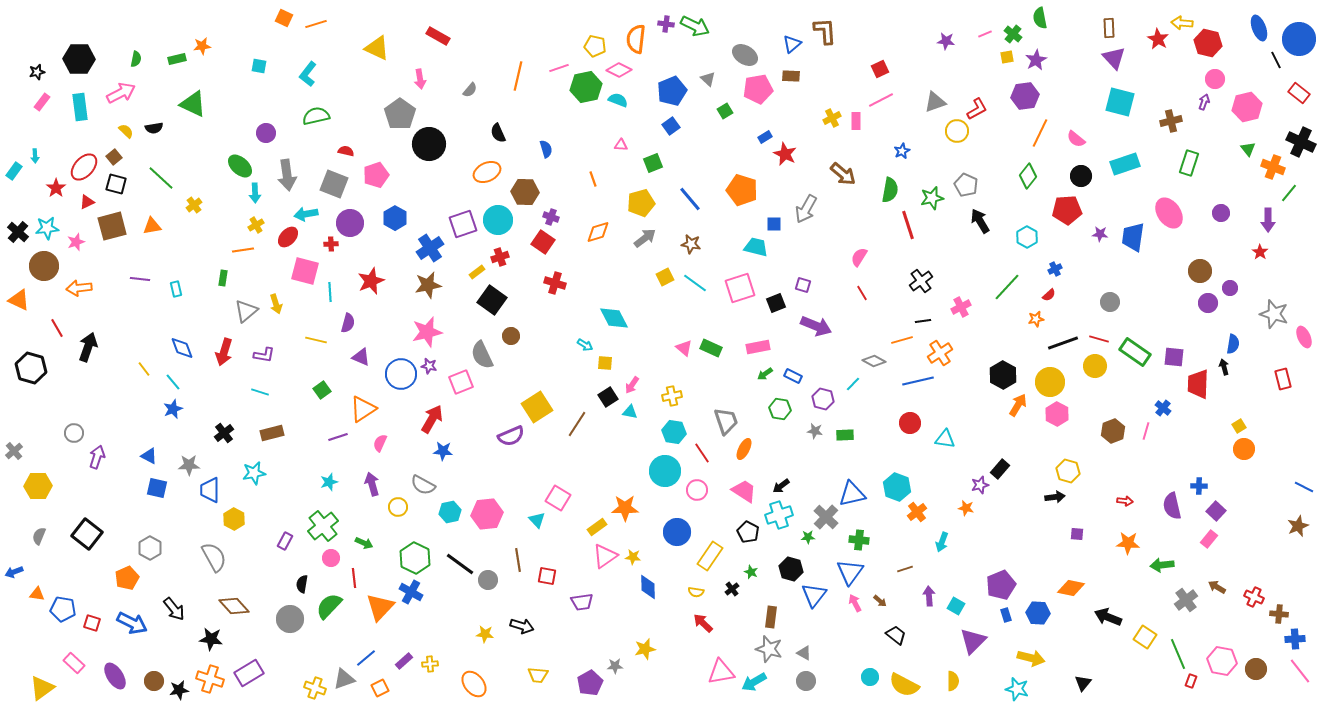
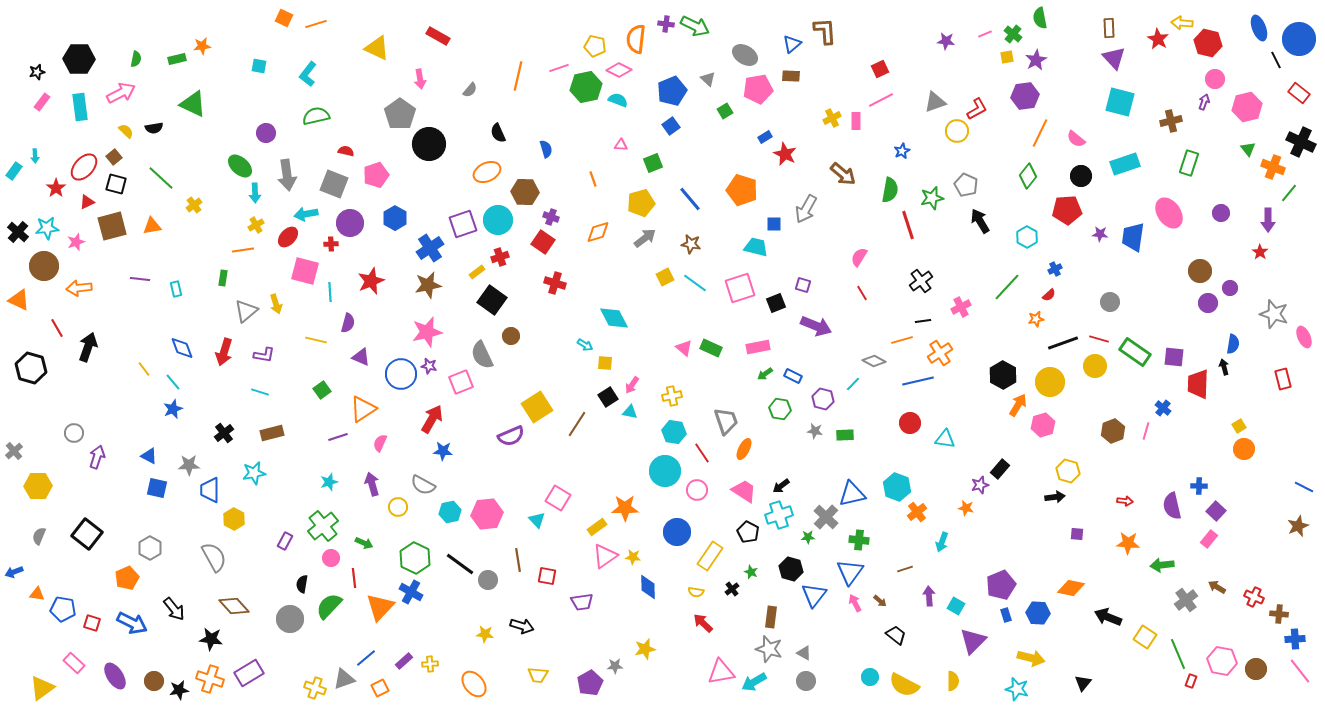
pink hexagon at (1057, 414): moved 14 px left, 11 px down; rotated 15 degrees clockwise
